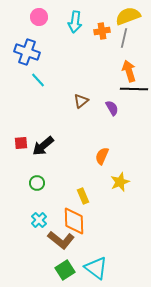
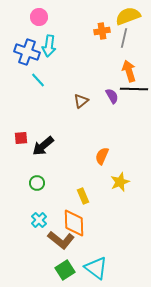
cyan arrow: moved 26 px left, 24 px down
purple semicircle: moved 12 px up
red square: moved 5 px up
orange diamond: moved 2 px down
